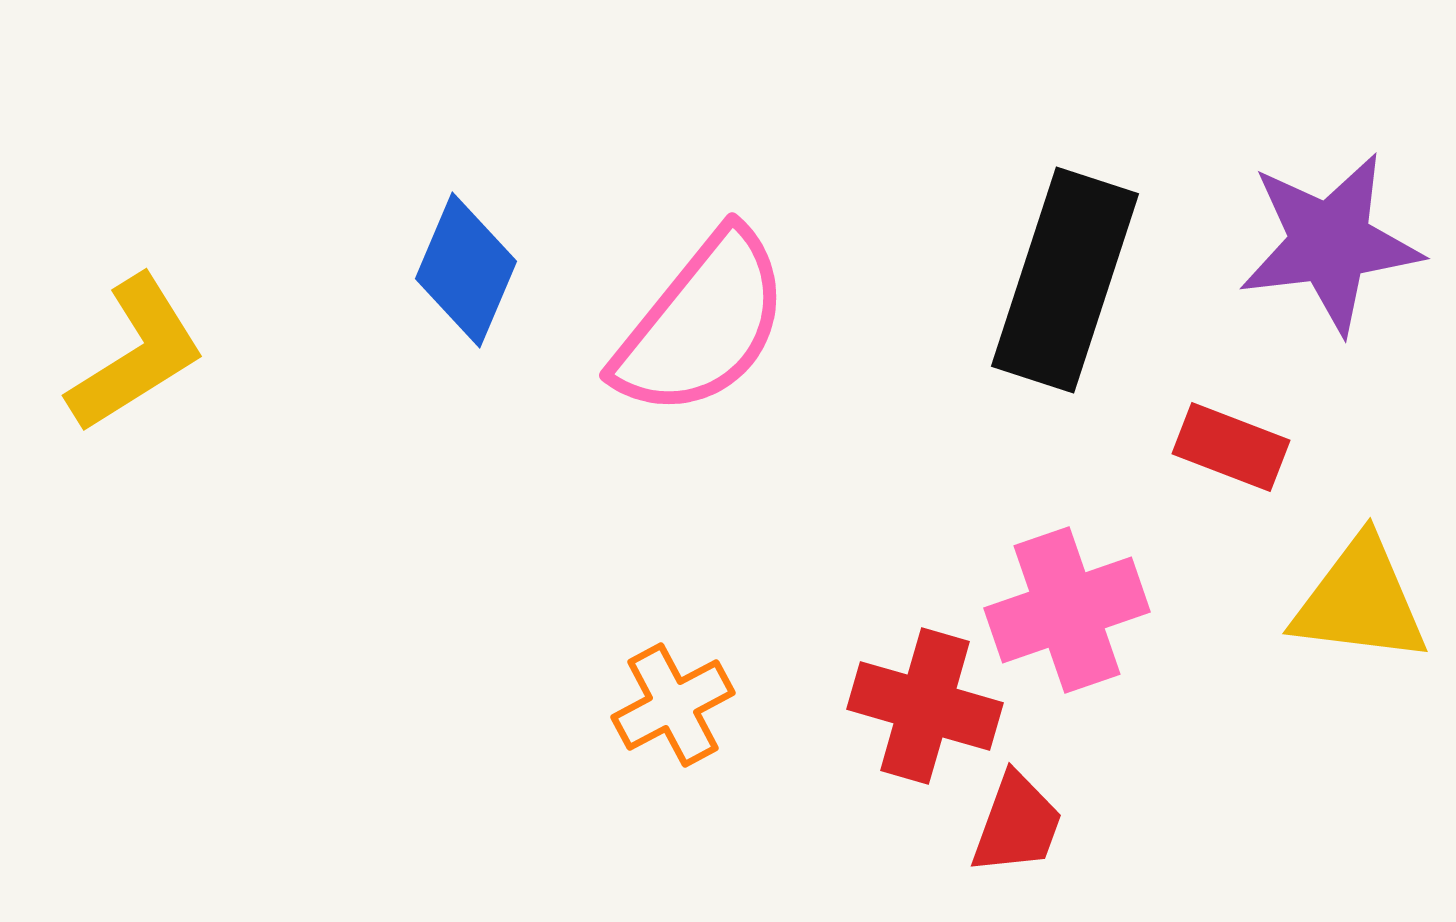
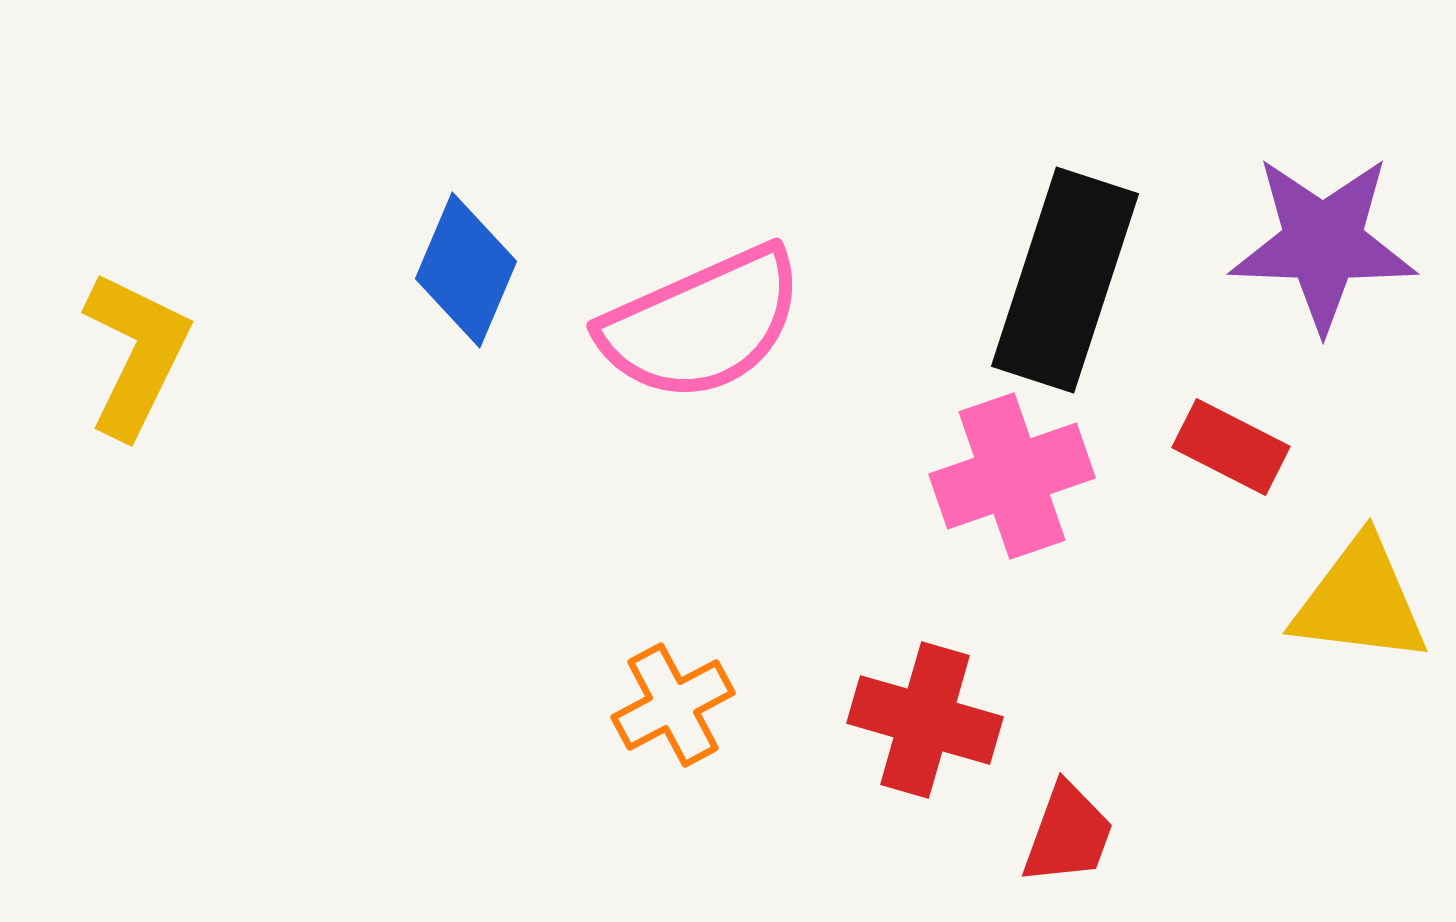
purple star: moved 7 px left; rotated 9 degrees clockwise
pink semicircle: rotated 27 degrees clockwise
yellow L-shape: rotated 32 degrees counterclockwise
red rectangle: rotated 6 degrees clockwise
pink cross: moved 55 px left, 134 px up
red cross: moved 14 px down
red trapezoid: moved 51 px right, 10 px down
